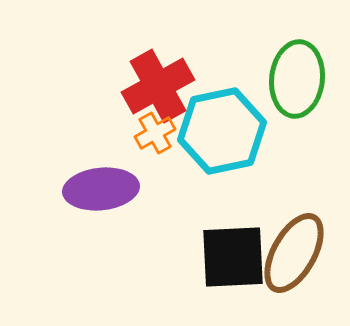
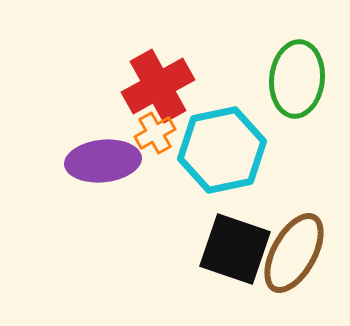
cyan hexagon: moved 19 px down
purple ellipse: moved 2 px right, 28 px up
black square: moved 2 px right, 8 px up; rotated 22 degrees clockwise
